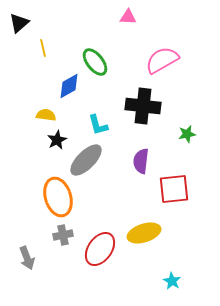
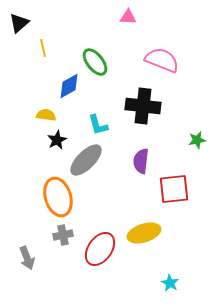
pink semicircle: rotated 52 degrees clockwise
green star: moved 10 px right, 6 px down
cyan star: moved 2 px left, 2 px down
